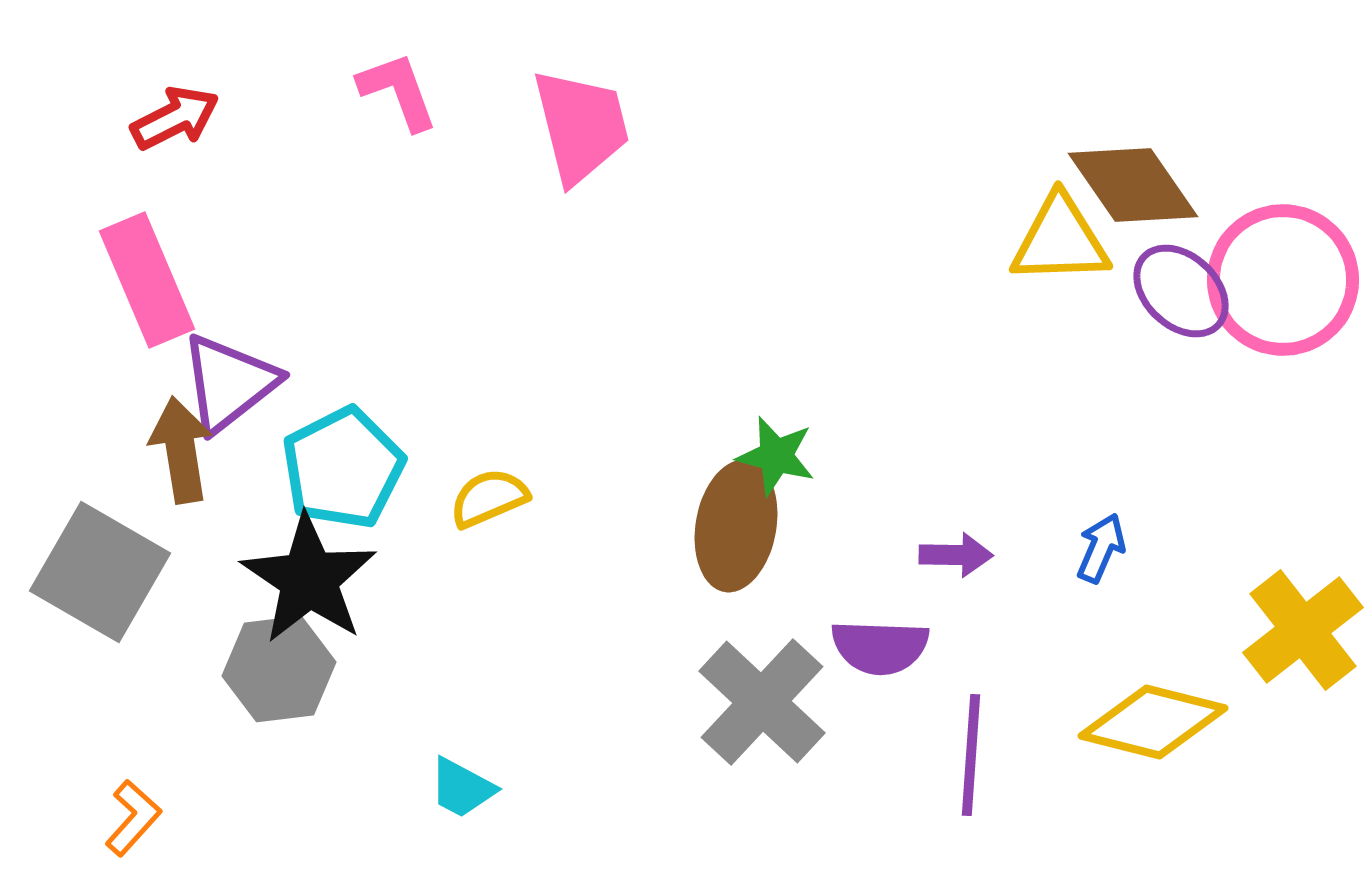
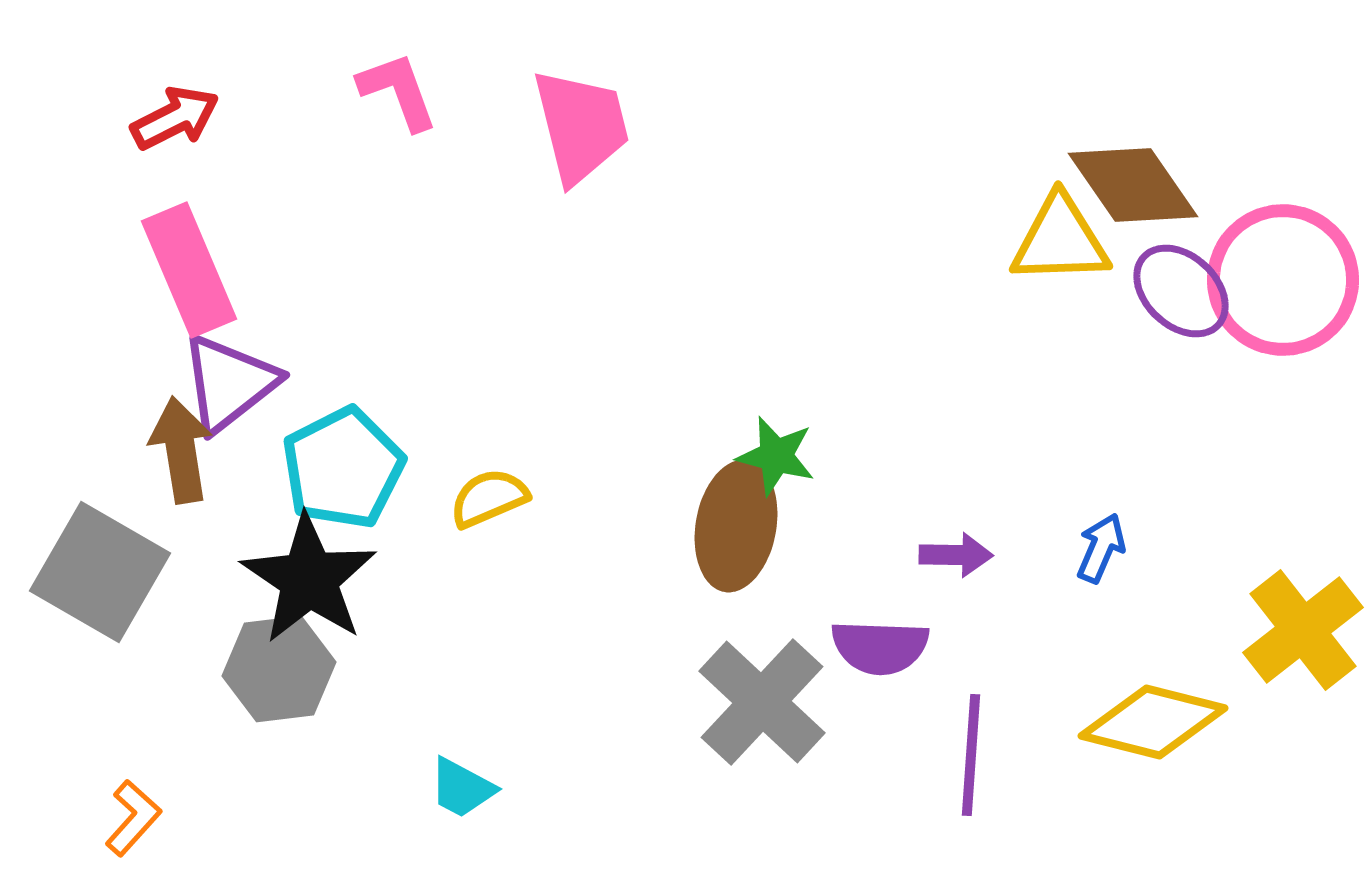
pink rectangle: moved 42 px right, 10 px up
